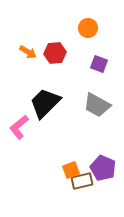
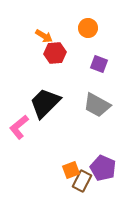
orange arrow: moved 16 px right, 16 px up
brown rectangle: rotated 50 degrees counterclockwise
